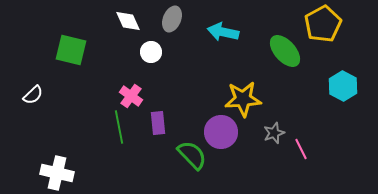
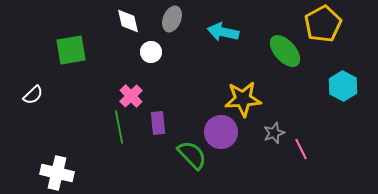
white diamond: rotated 12 degrees clockwise
green square: rotated 24 degrees counterclockwise
pink cross: rotated 10 degrees clockwise
